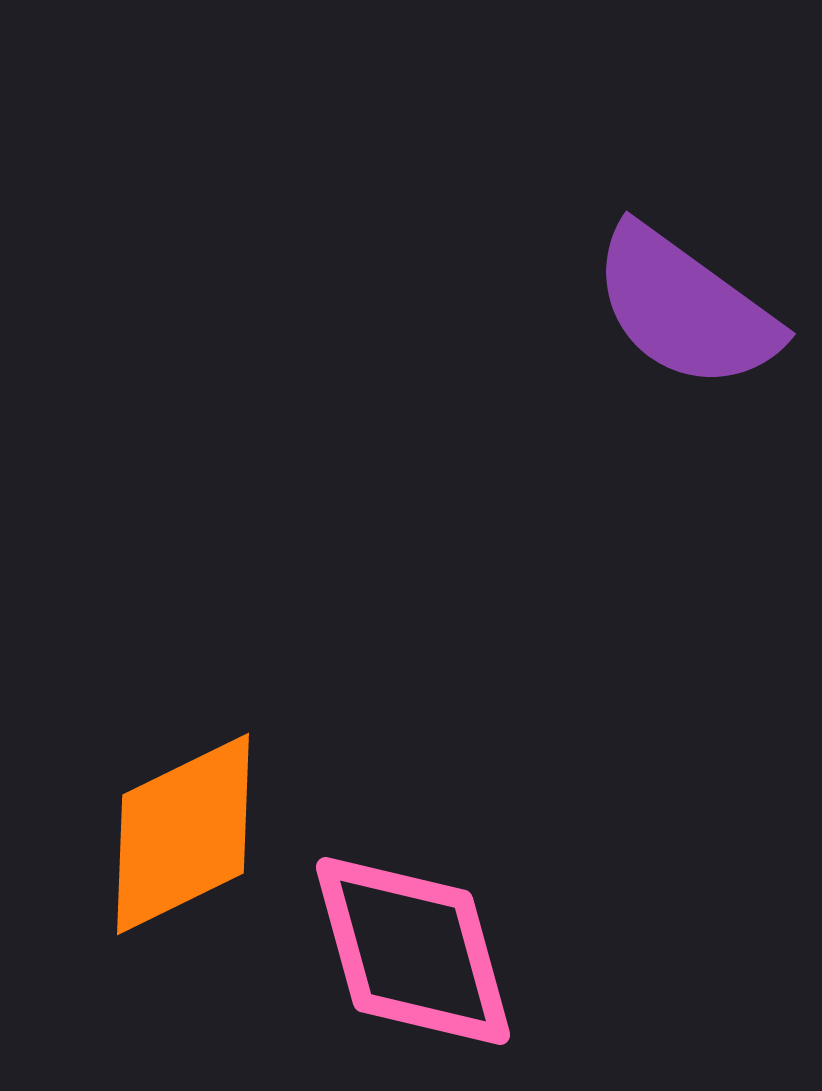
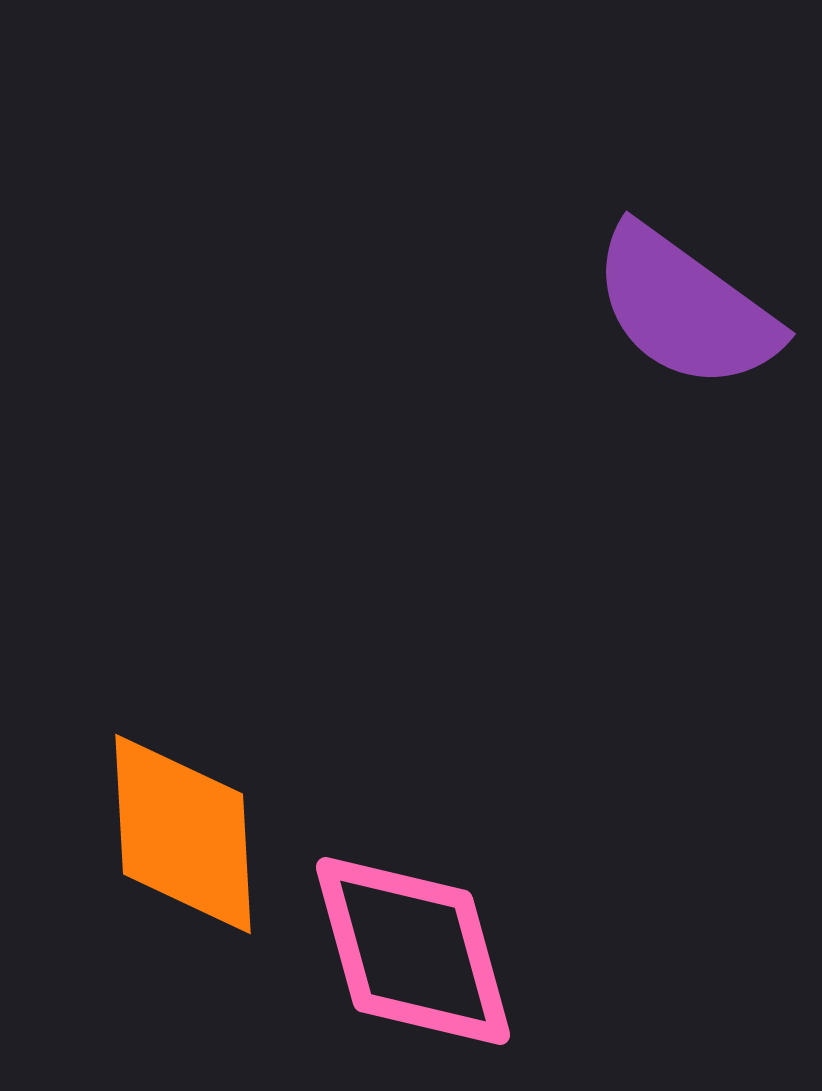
orange diamond: rotated 67 degrees counterclockwise
